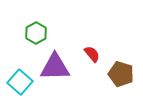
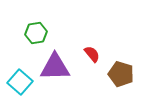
green hexagon: rotated 20 degrees clockwise
